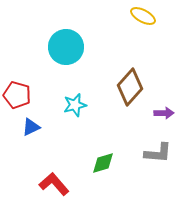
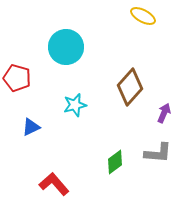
red pentagon: moved 17 px up
purple arrow: rotated 66 degrees counterclockwise
green diamond: moved 12 px right, 1 px up; rotated 20 degrees counterclockwise
